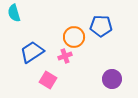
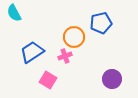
cyan semicircle: rotated 12 degrees counterclockwise
blue pentagon: moved 3 px up; rotated 15 degrees counterclockwise
